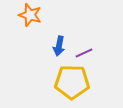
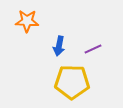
orange star: moved 3 px left, 6 px down; rotated 15 degrees counterclockwise
purple line: moved 9 px right, 4 px up
